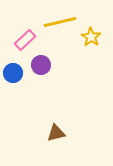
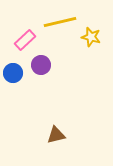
yellow star: rotated 18 degrees counterclockwise
brown triangle: moved 2 px down
